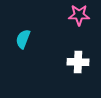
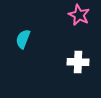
pink star: rotated 25 degrees clockwise
